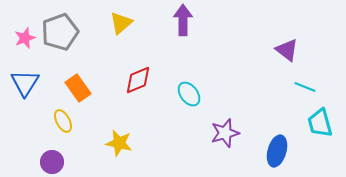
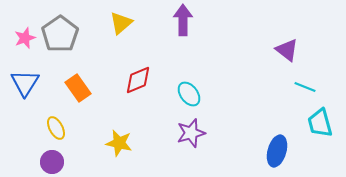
gray pentagon: moved 2 px down; rotated 15 degrees counterclockwise
yellow ellipse: moved 7 px left, 7 px down
purple star: moved 34 px left
